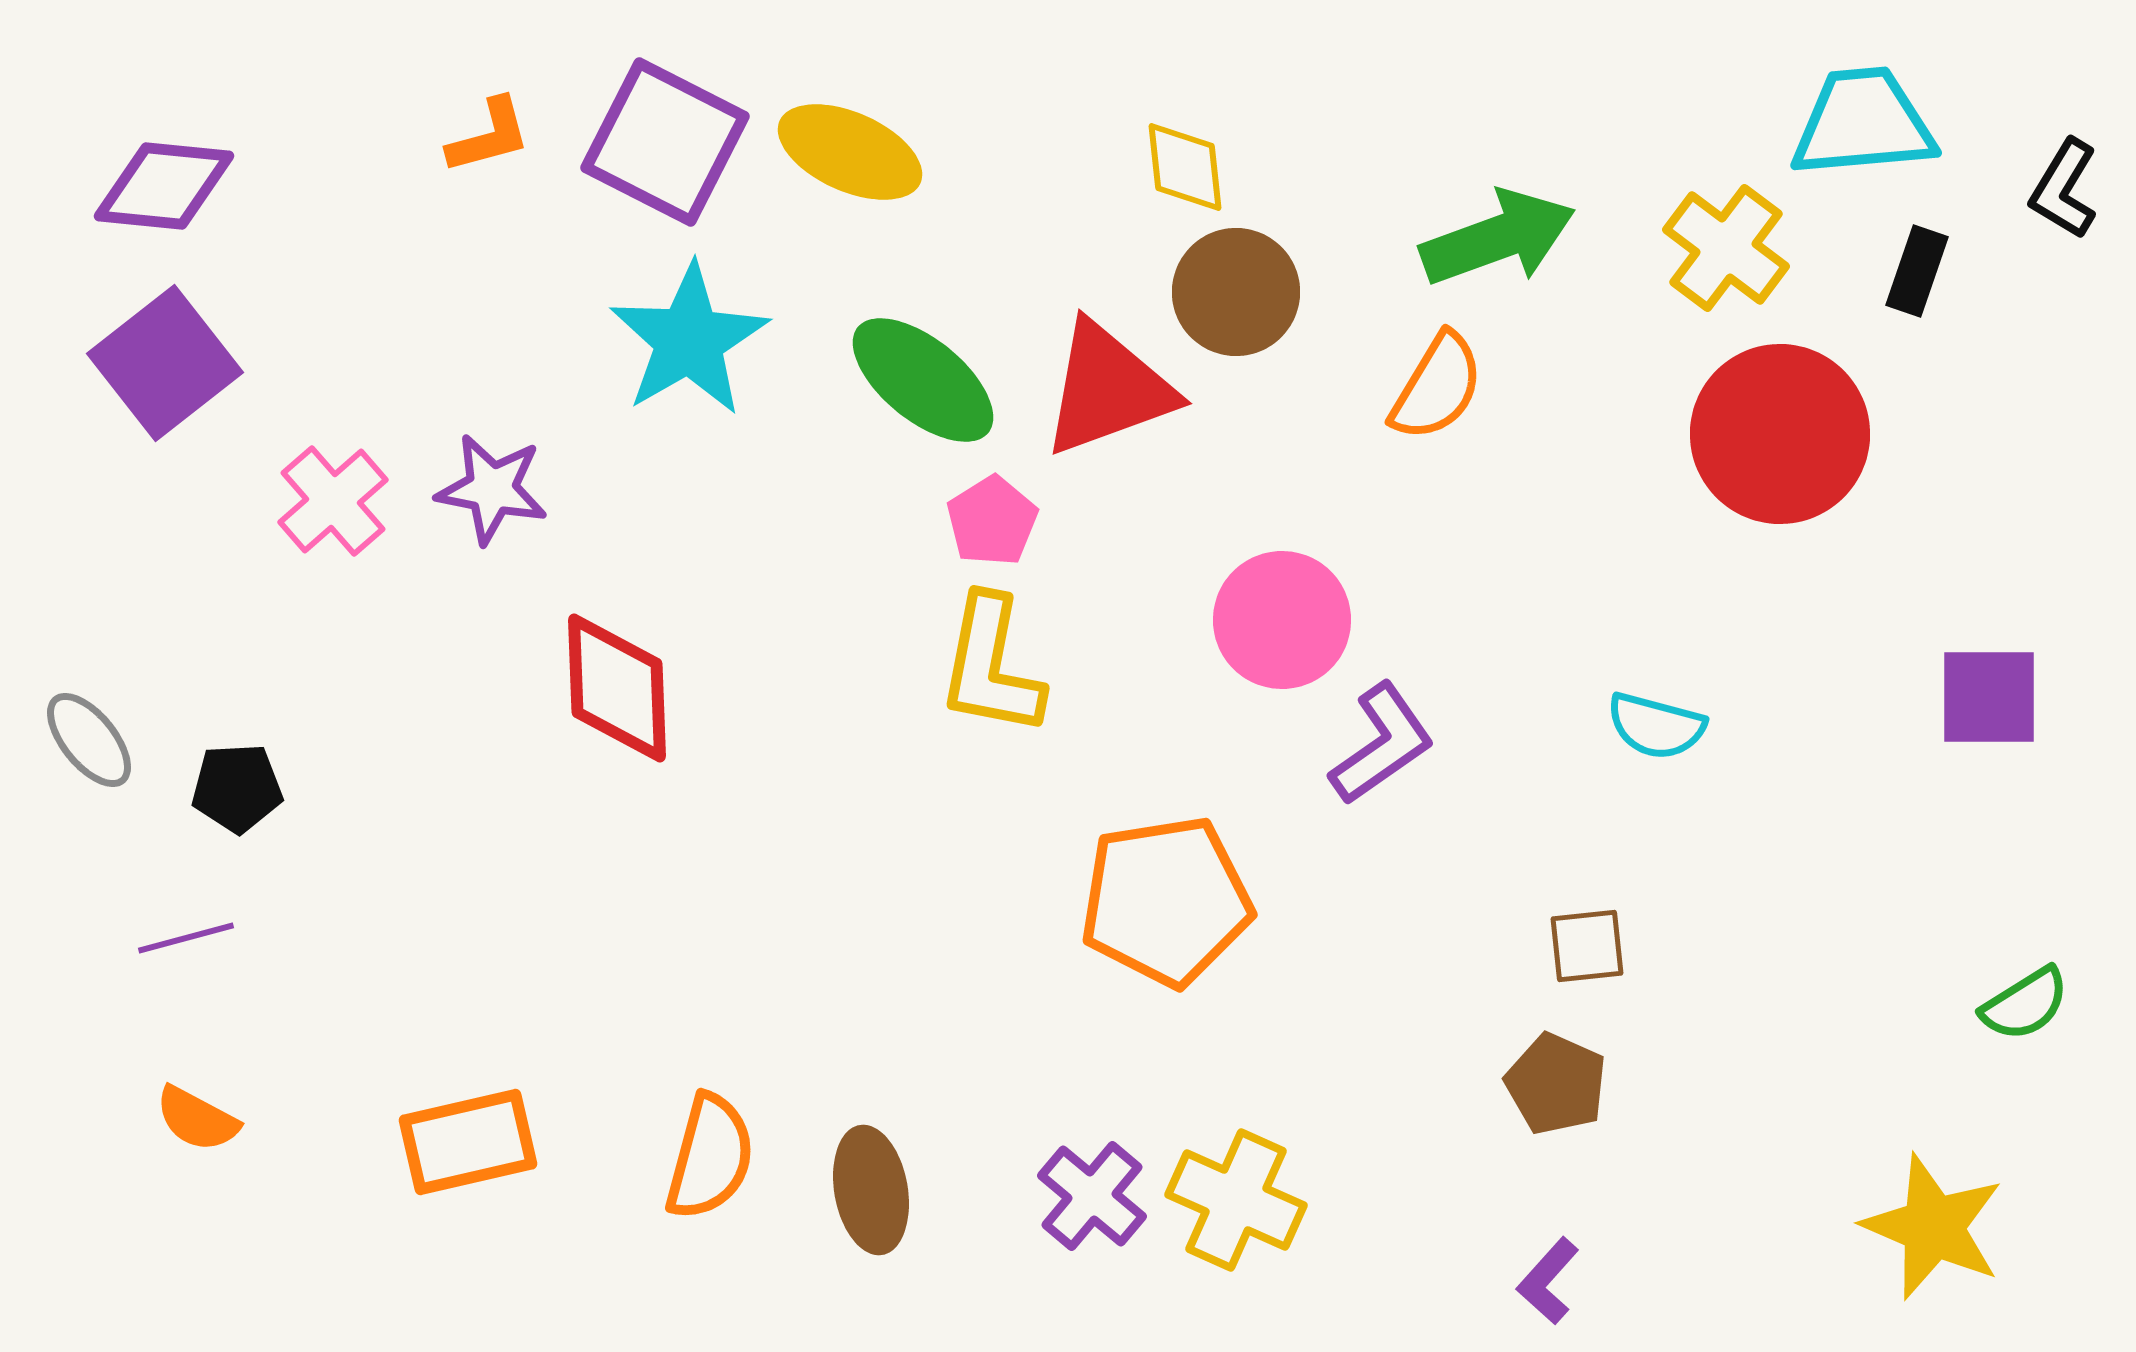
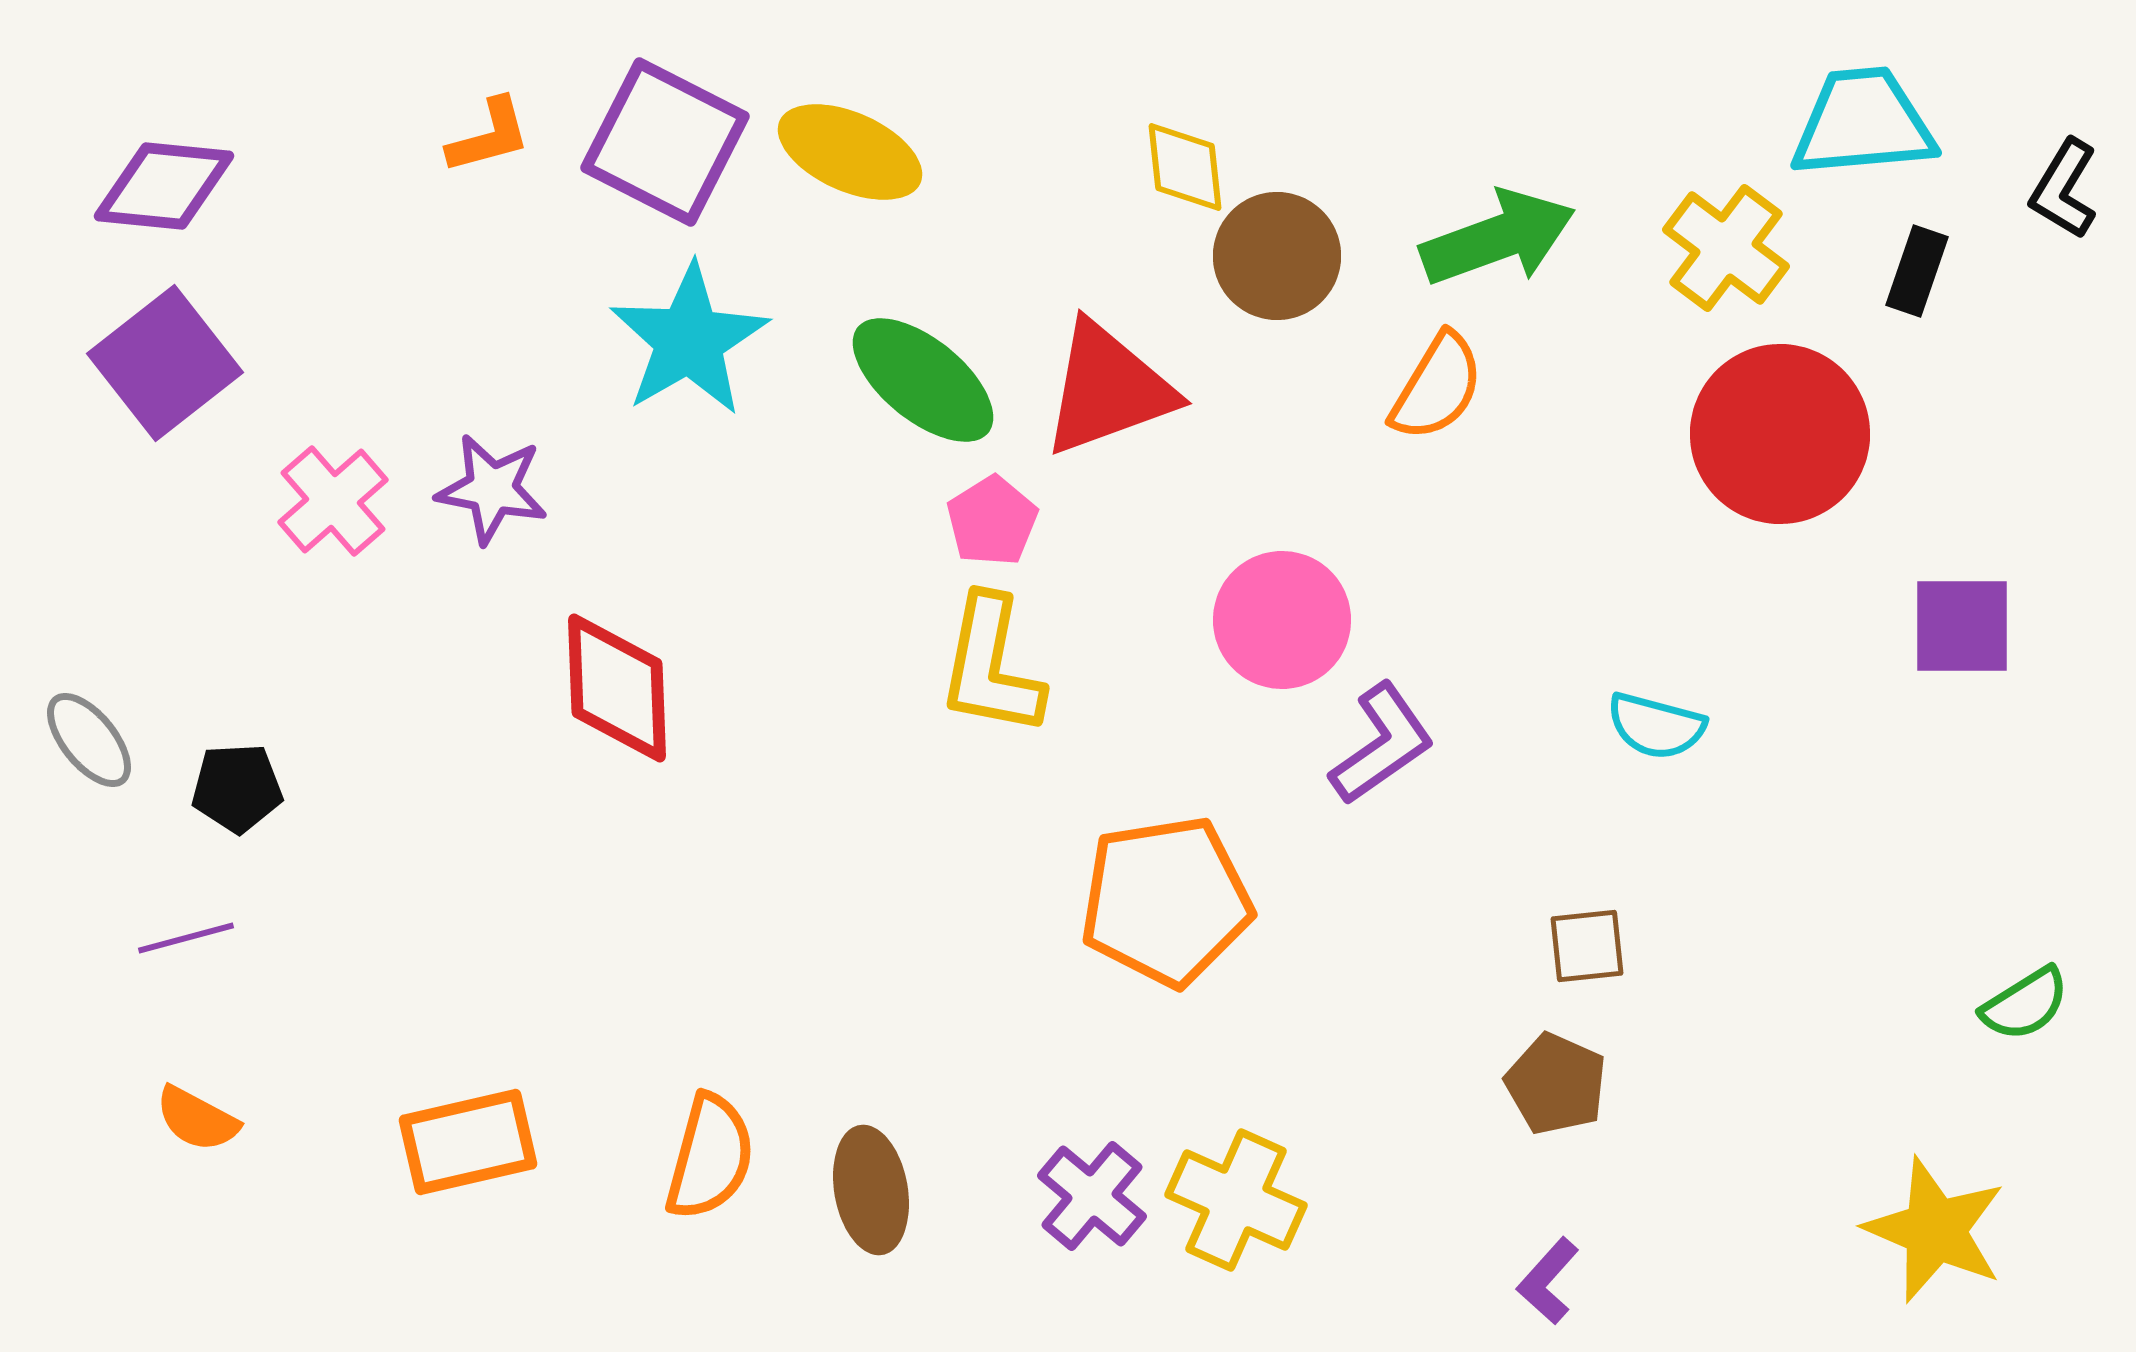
brown circle at (1236, 292): moved 41 px right, 36 px up
purple square at (1989, 697): moved 27 px left, 71 px up
yellow star at (1933, 1227): moved 2 px right, 3 px down
